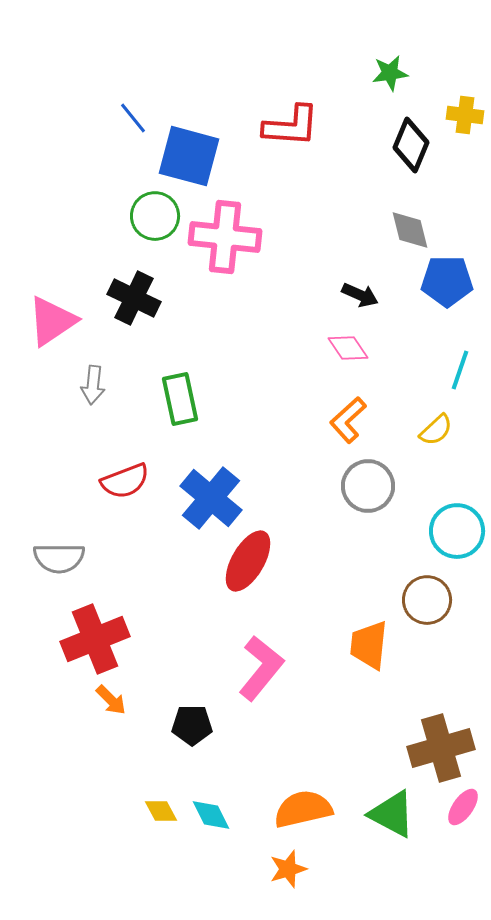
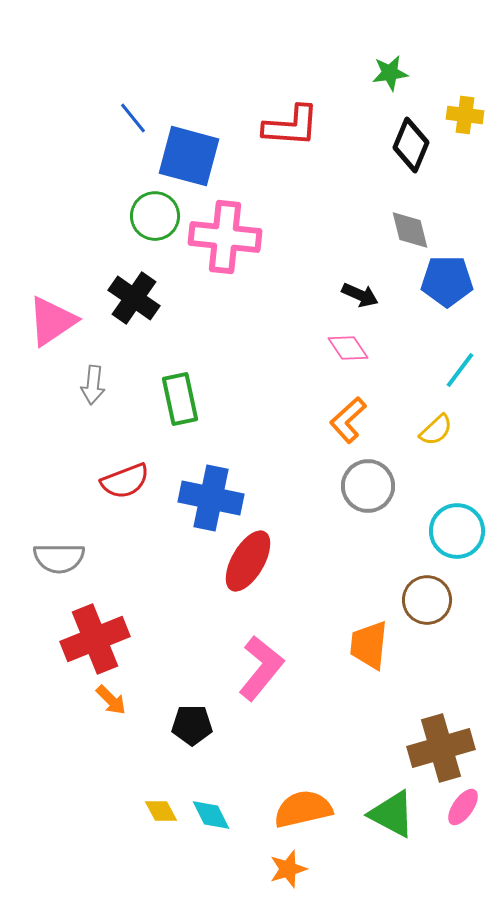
black cross: rotated 9 degrees clockwise
cyan line: rotated 18 degrees clockwise
blue cross: rotated 28 degrees counterclockwise
